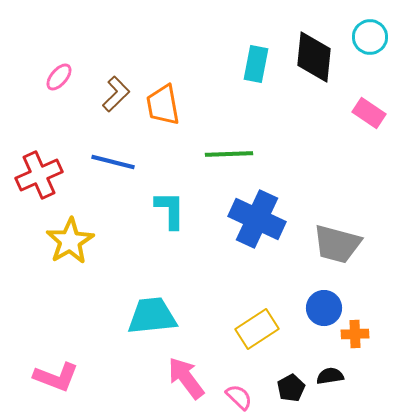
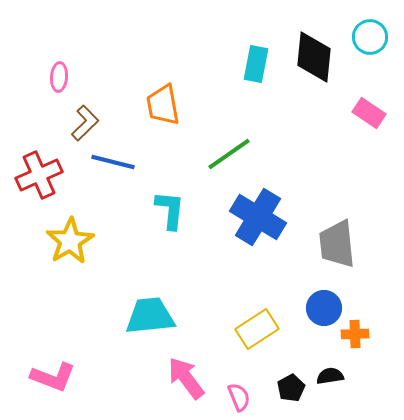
pink ellipse: rotated 36 degrees counterclockwise
brown L-shape: moved 31 px left, 29 px down
green line: rotated 33 degrees counterclockwise
cyan L-shape: rotated 6 degrees clockwise
blue cross: moved 1 px right, 2 px up; rotated 6 degrees clockwise
gray trapezoid: rotated 69 degrees clockwise
cyan trapezoid: moved 2 px left
pink L-shape: moved 3 px left
pink semicircle: rotated 24 degrees clockwise
